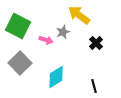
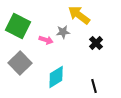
gray star: rotated 16 degrees clockwise
